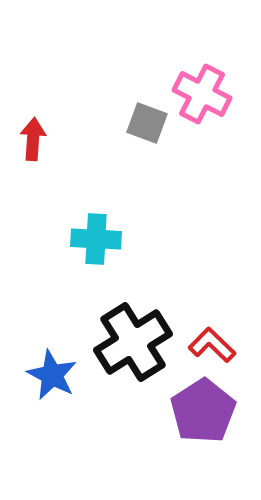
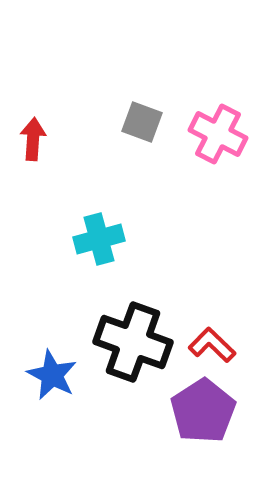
pink cross: moved 16 px right, 40 px down
gray square: moved 5 px left, 1 px up
cyan cross: moved 3 px right; rotated 18 degrees counterclockwise
black cross: rotated 38 degrees counterclockwise
